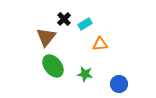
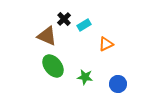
cyan rectangle: moved 1 px left, 1 px down
brown triangle: moved 1 px right, 1 px up; rotated 45 degrees counterclockwise
orange triangle: moved 6 px right; rotated 21 degrees counterclockwise
green star: moved 3 px down
blue circle: moved 1 px left
